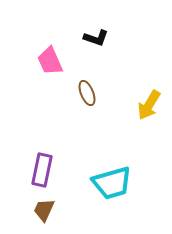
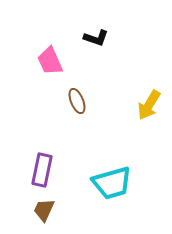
brown ellipse: moved 10 px left, 8 px down
